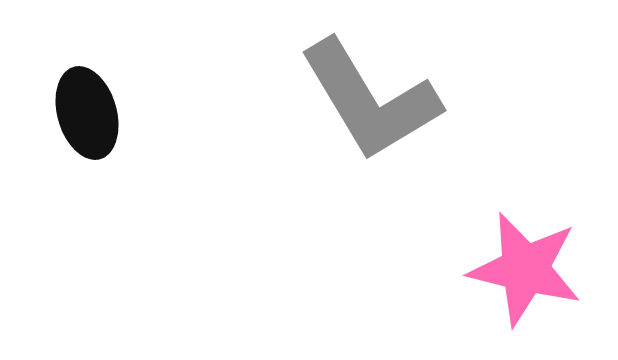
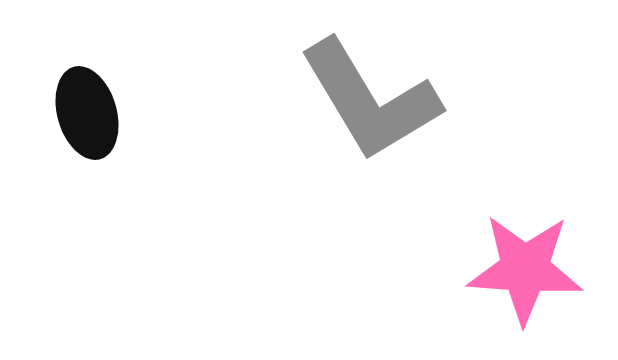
pink star: rotated 10 degrees counterclockwise
